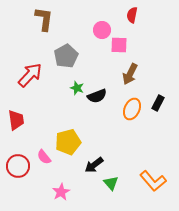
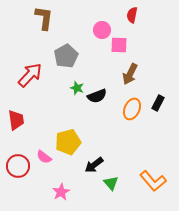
brown L-shape: moved 1 px up
pink semicircle: rotated 14 degrees counterclockwise
